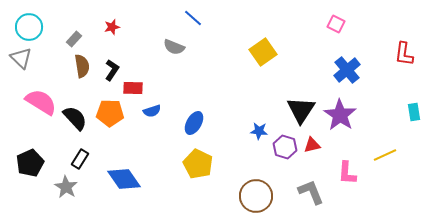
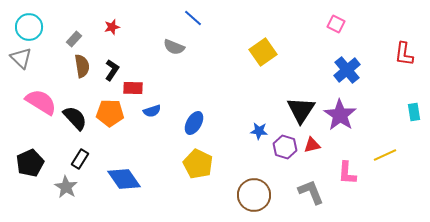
brown circle: moved 2 px left, 1 px up
